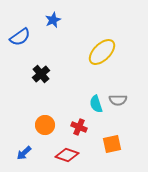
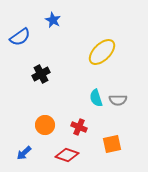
blue star: rotated 21 degrees counterclockwise
black cross: rotated 12 degrees clockwise
cyan semicircle: moved 6 px up
